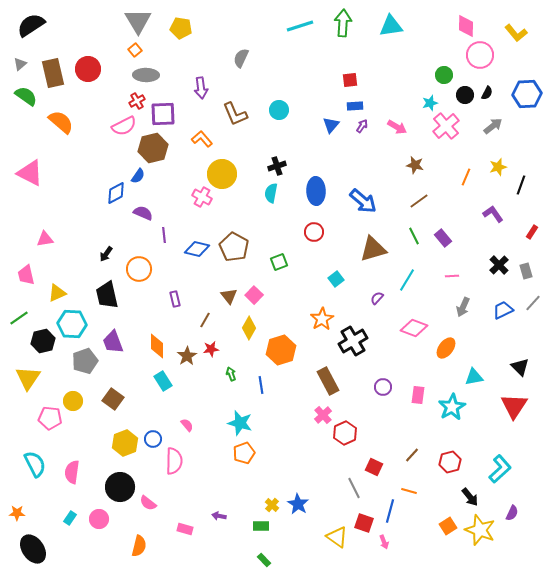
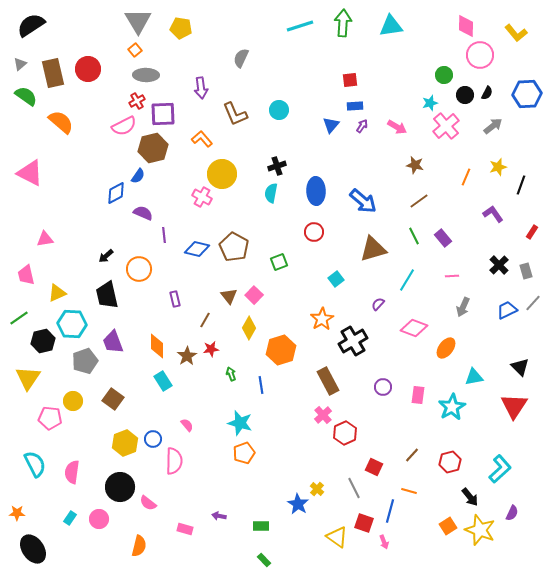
black arrow at (106, 254): moved 2 px down; rotated 14 degrees clockwise
purple semicircle at (377, 298): moved 1 px right, 6 px down
blue trapezoid at (503, 310): moved 4 px right
yellow cross at (272, 505): moved 45 px right, 16 px up
